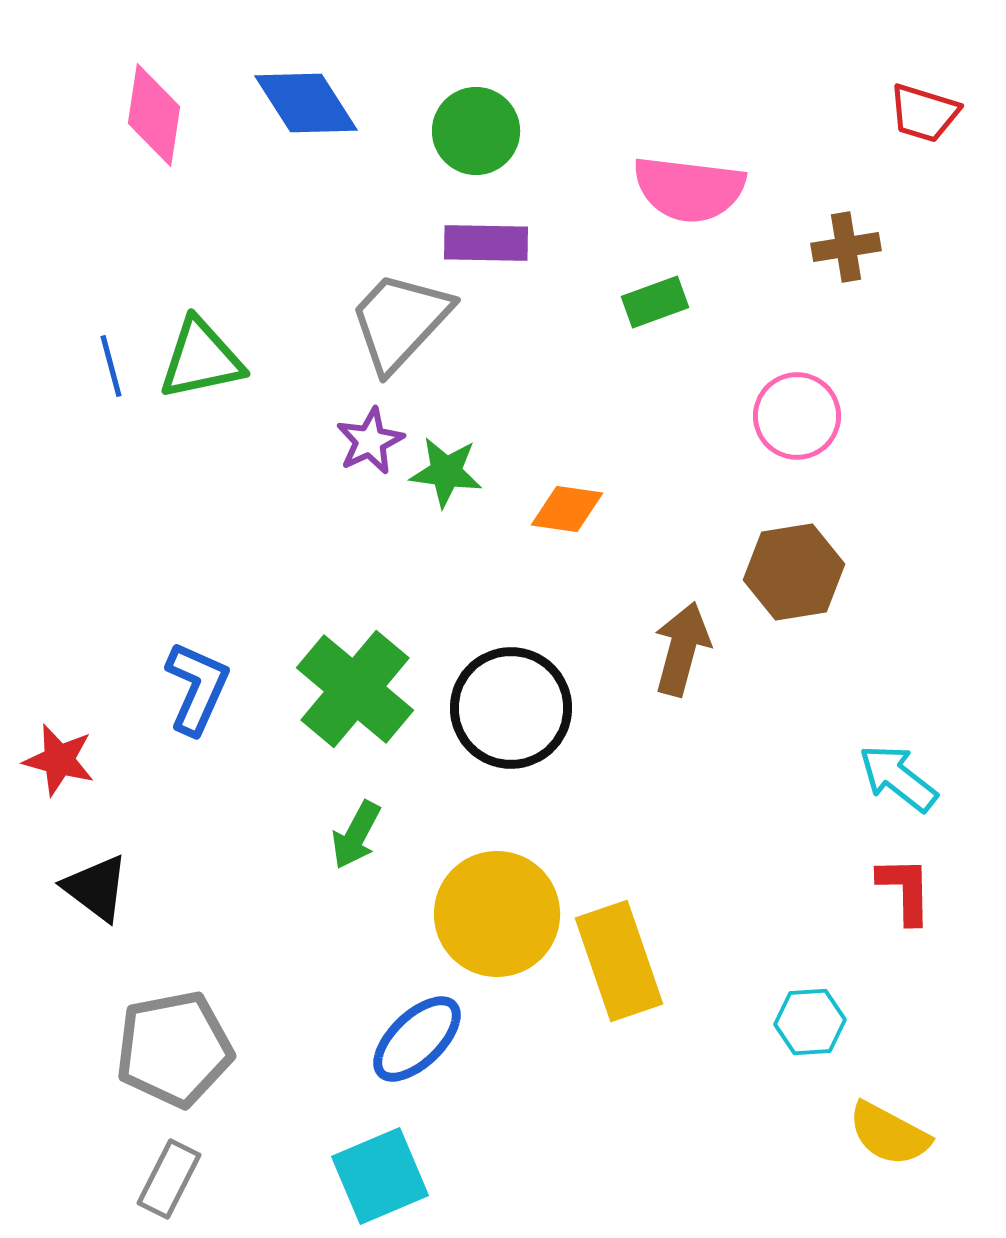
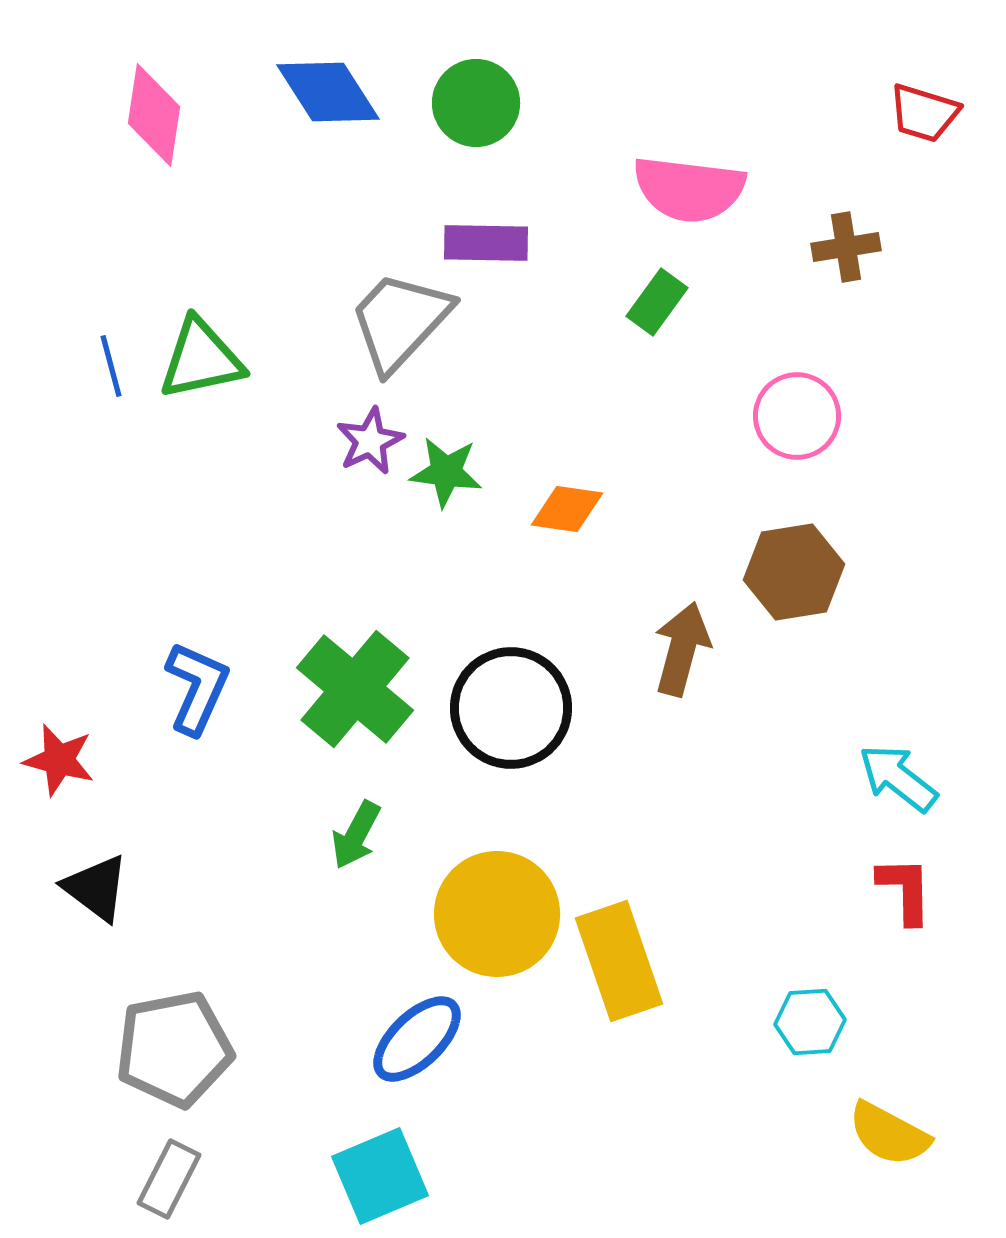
blue diamond: moved 22 px right, 11 px up
green circle: moved 28 px up
green rectangle: moved 2 px right; rotated 34 degrees counterclockwise
